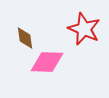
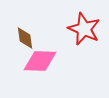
pink diamond: moved 7 px left, 1 px up
